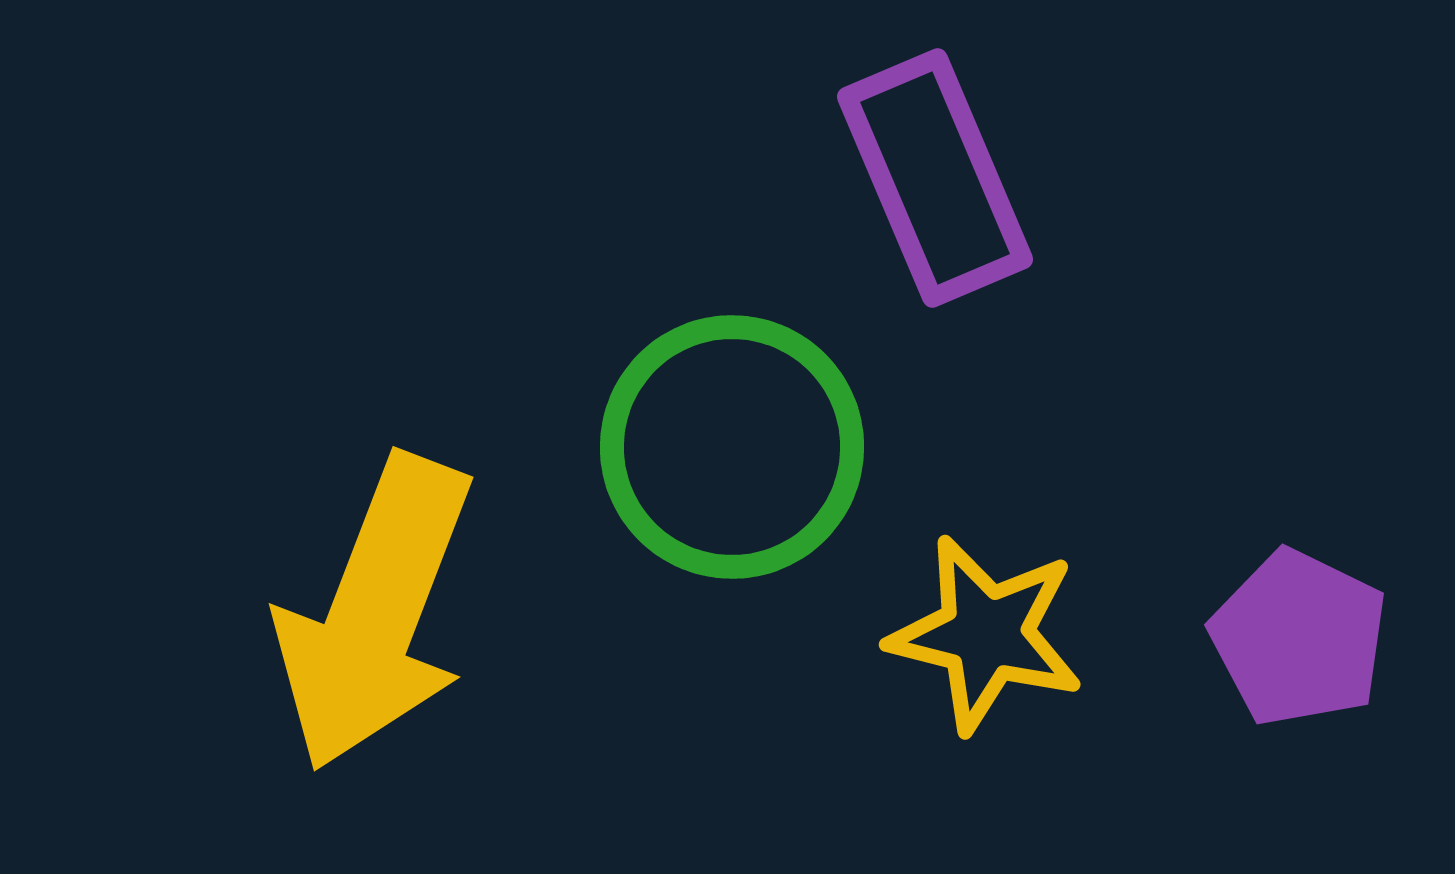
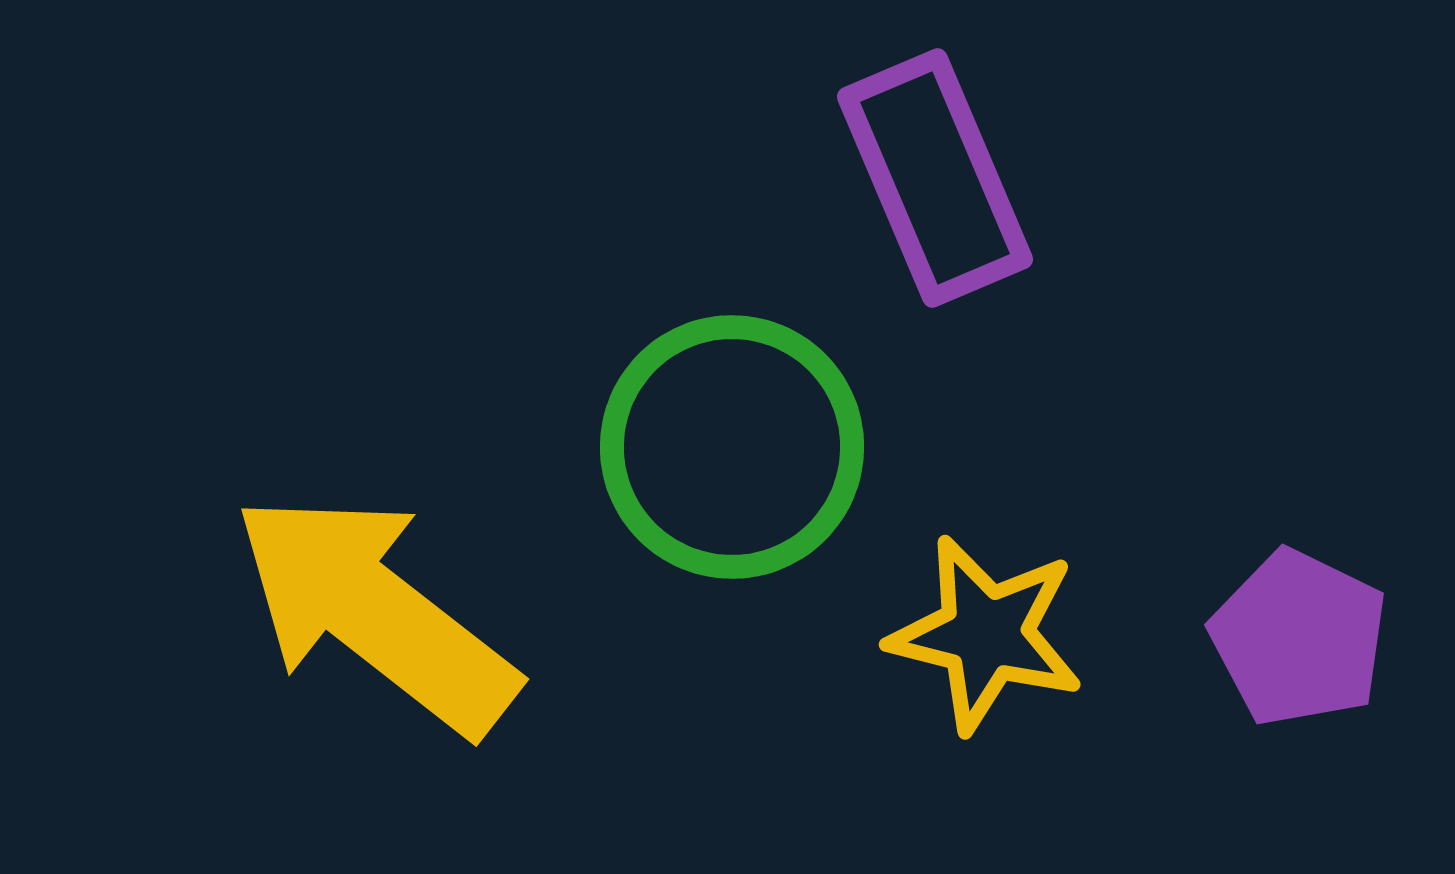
yellow arrow: rotated 107 degrees clockwise
